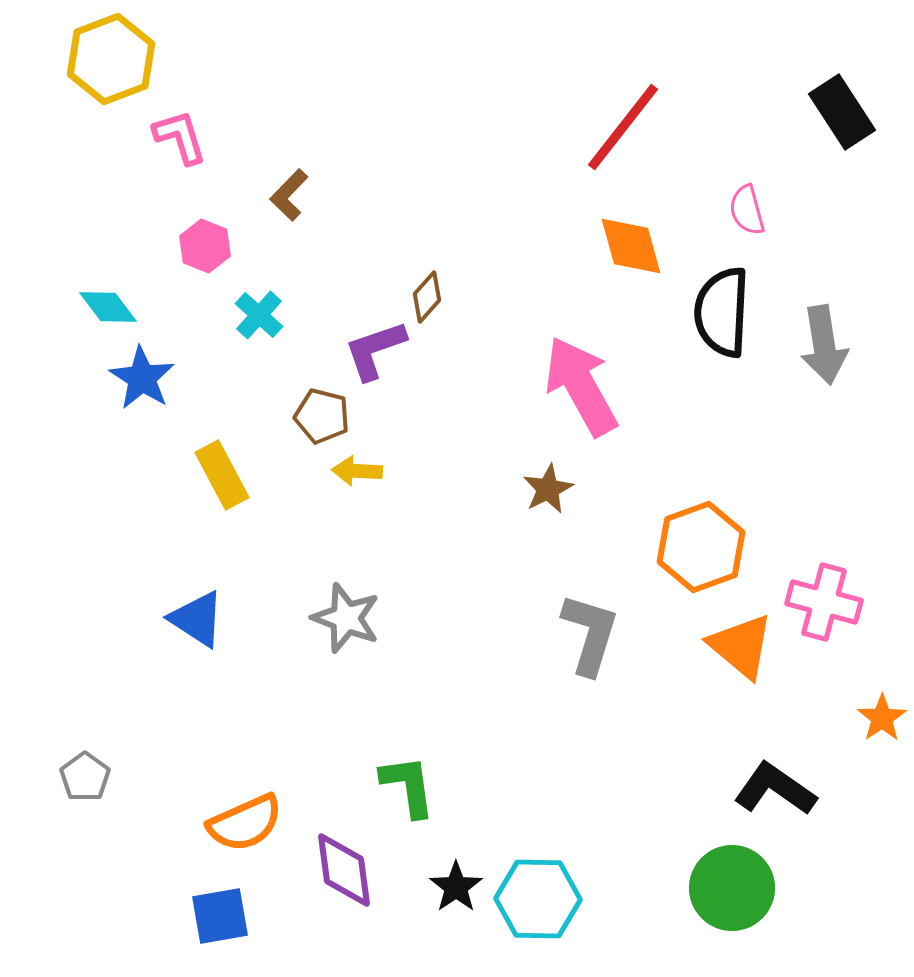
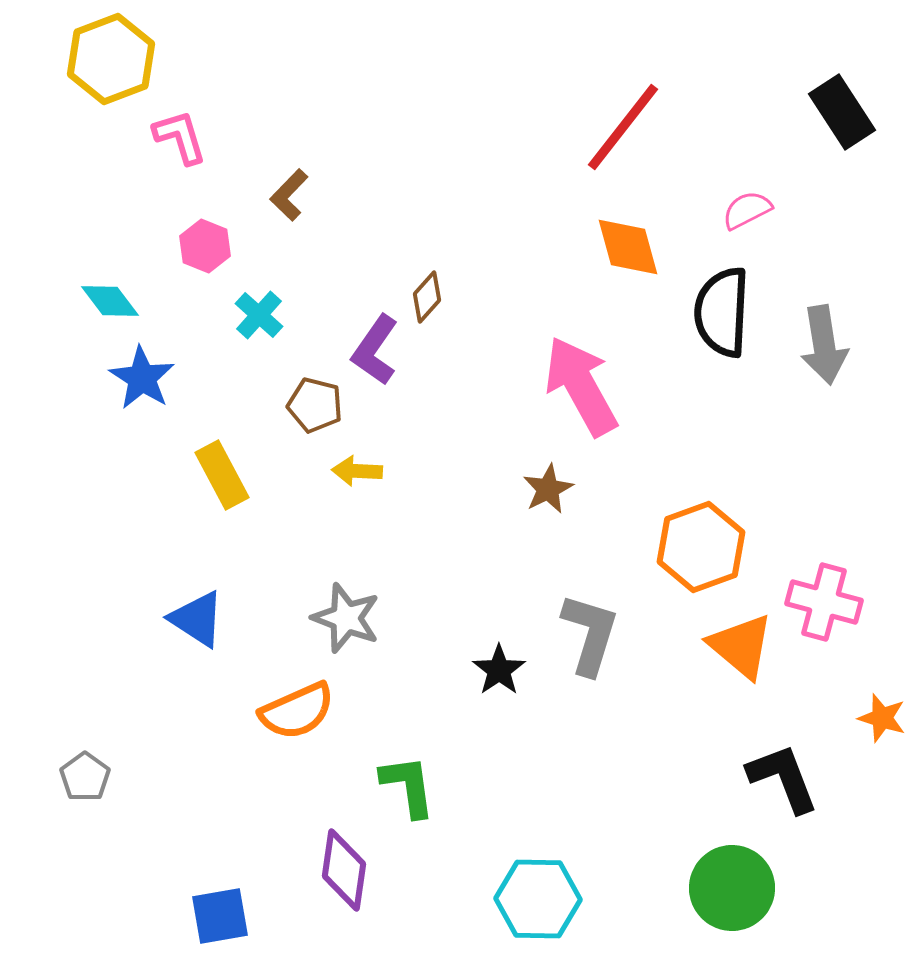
pink semicircle: rotated 78 degrees clockwise
orange diamond: moved 3 px left, 1 px down
cyan diamond: moved 2 px right, 6 px up
purple L-shape: rotated 36 degrees counterclockwise
brown pentagon: moved 7 px left, 11 px up
orange star: rotated 21 degrees counterclockwise
black L-shape: moved 8 px right, 11 px up; rotated 34 degrees clockwise
orange semicircle: moved 52 px right, 112 px up
purple diamond: rotated 16 degrees clockwise
black star: moved 43 px right, 217 px up
